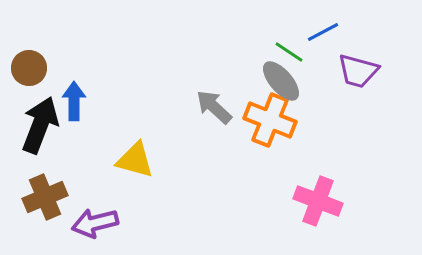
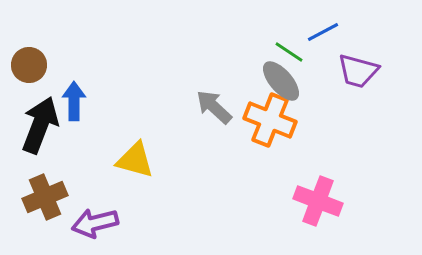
brown circle: moved 3 px up
